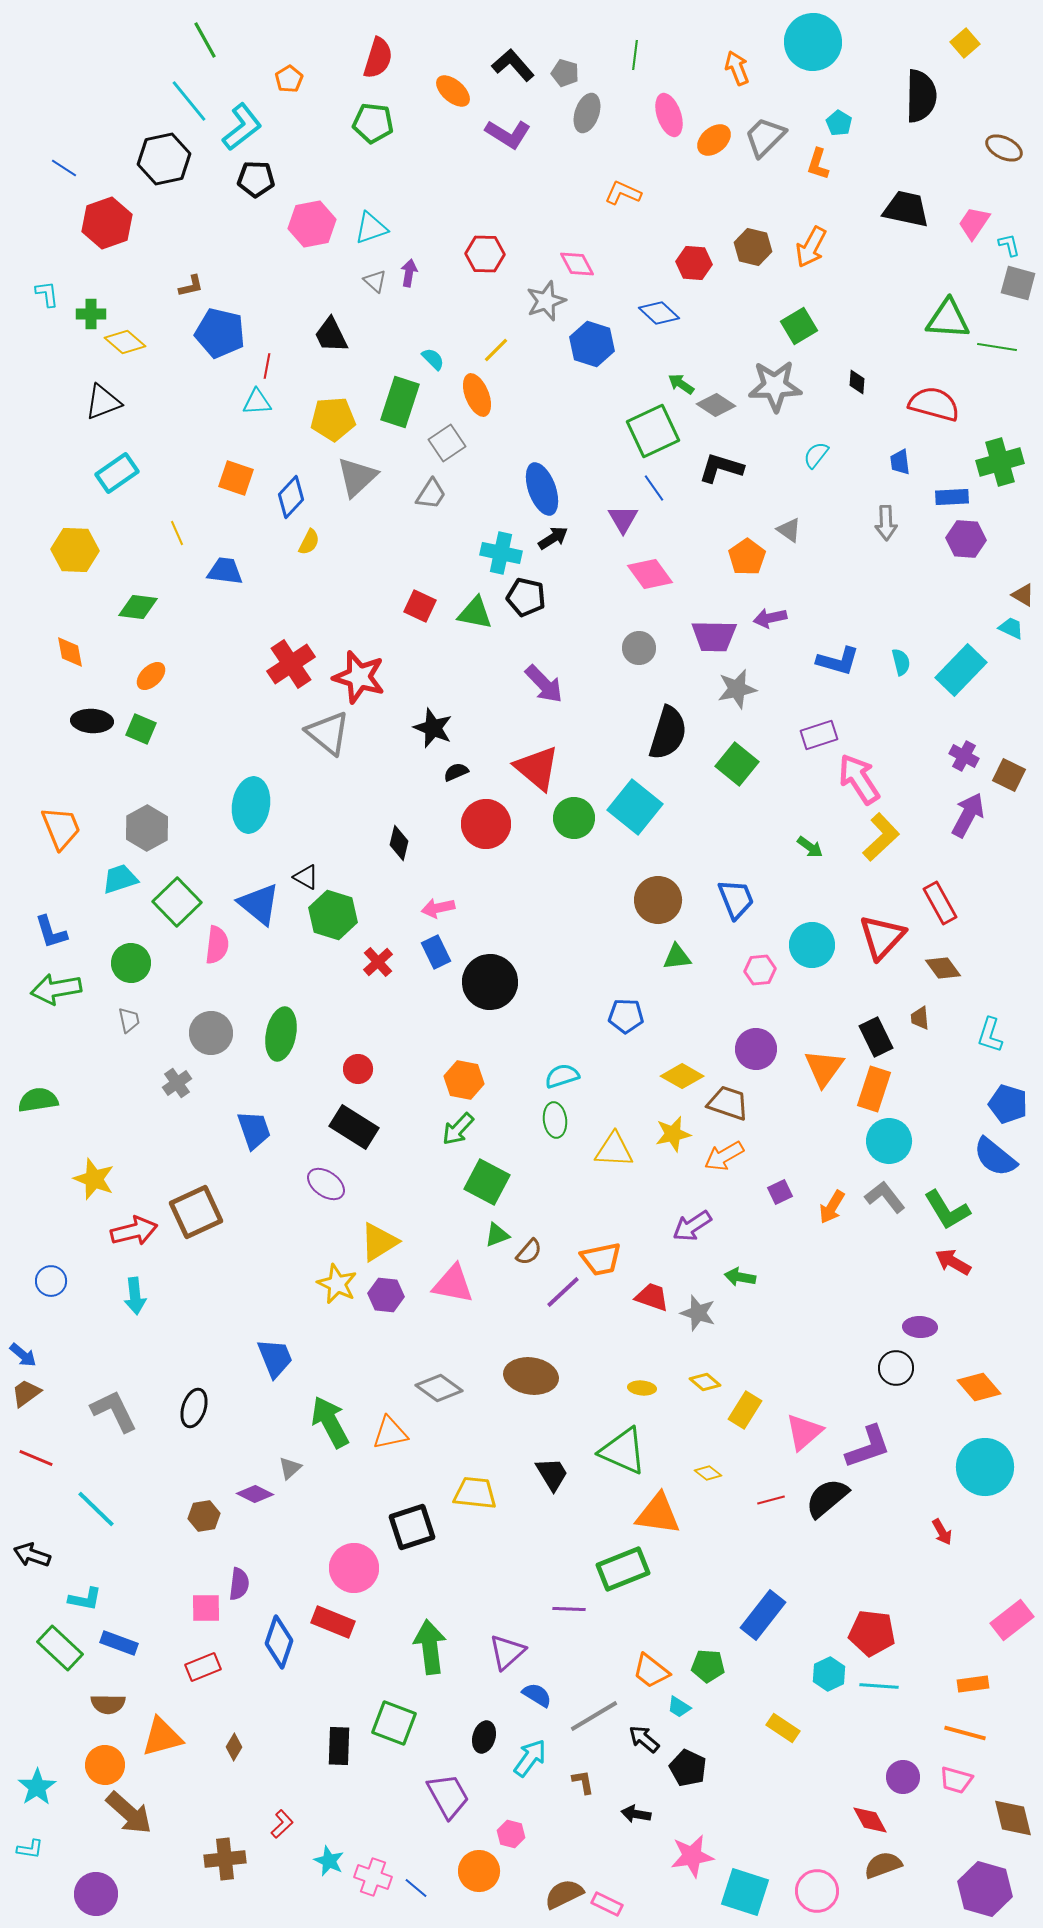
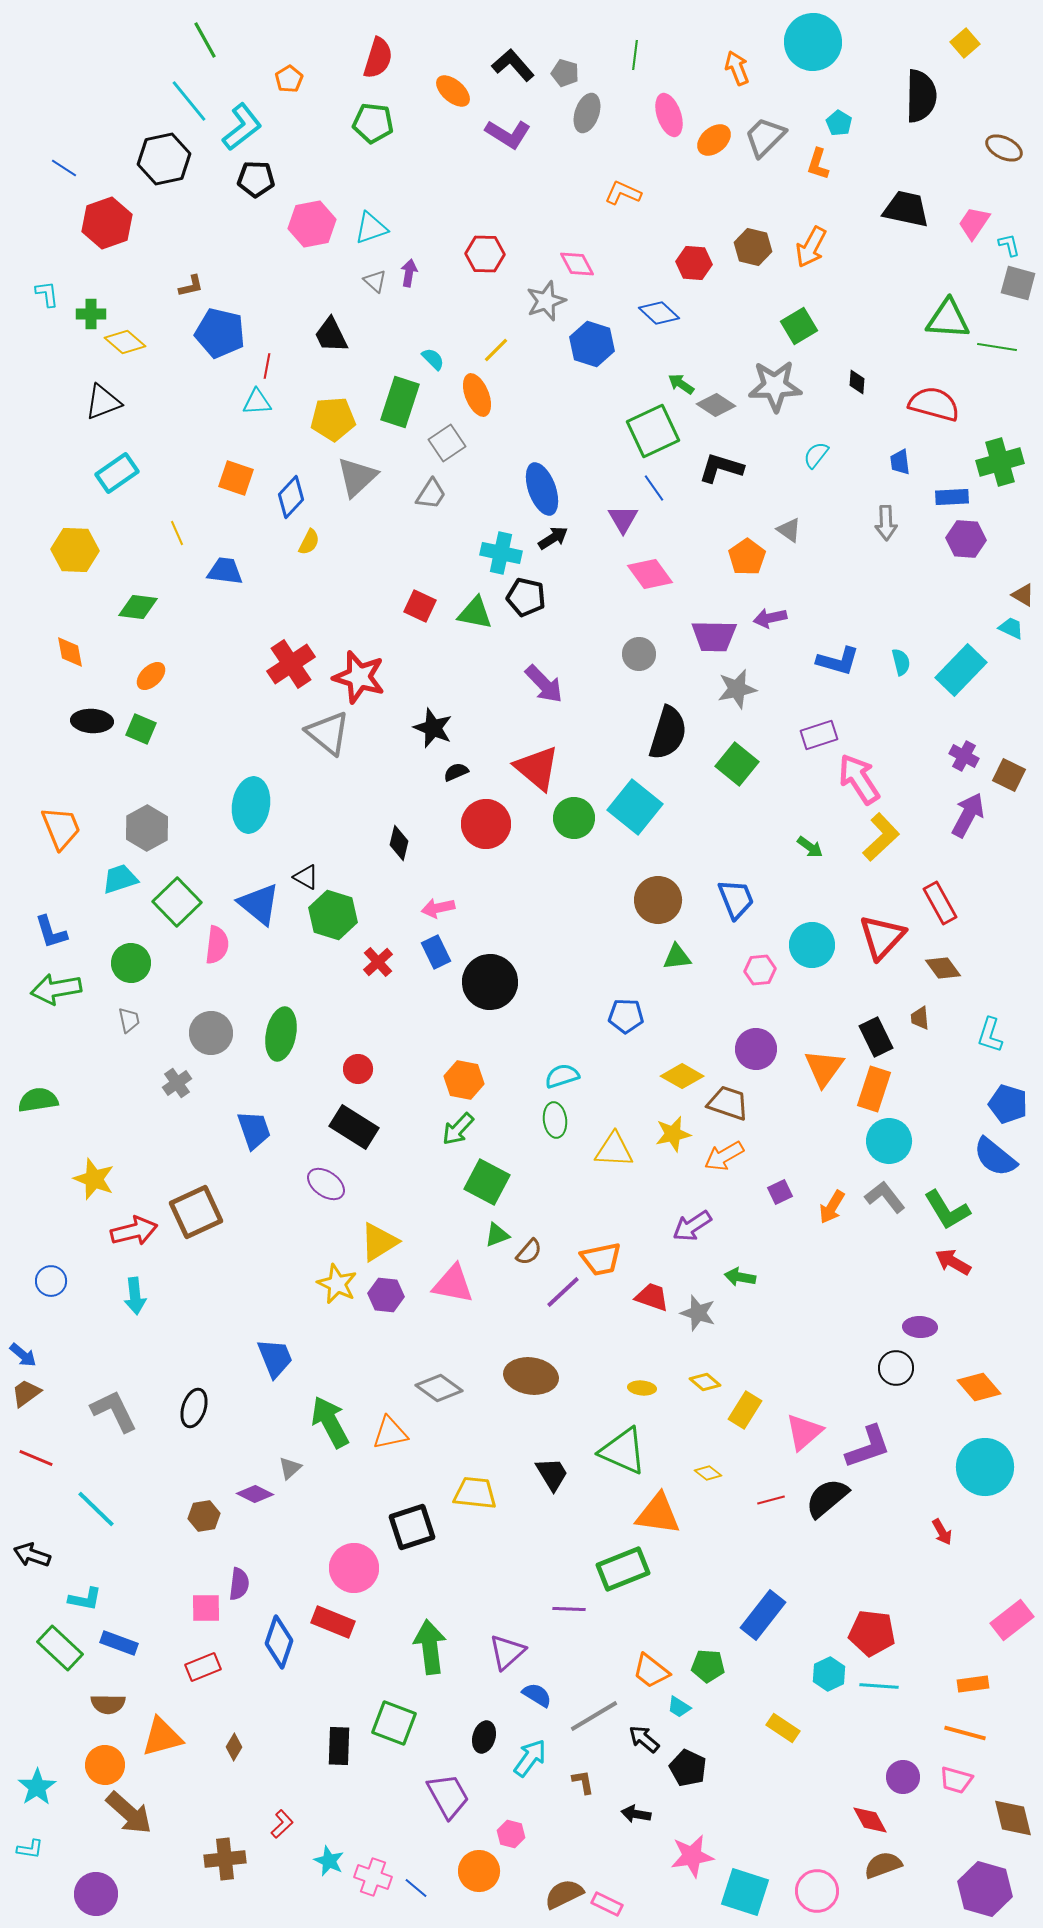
gray circle at (639, 648): moved 6 px down
